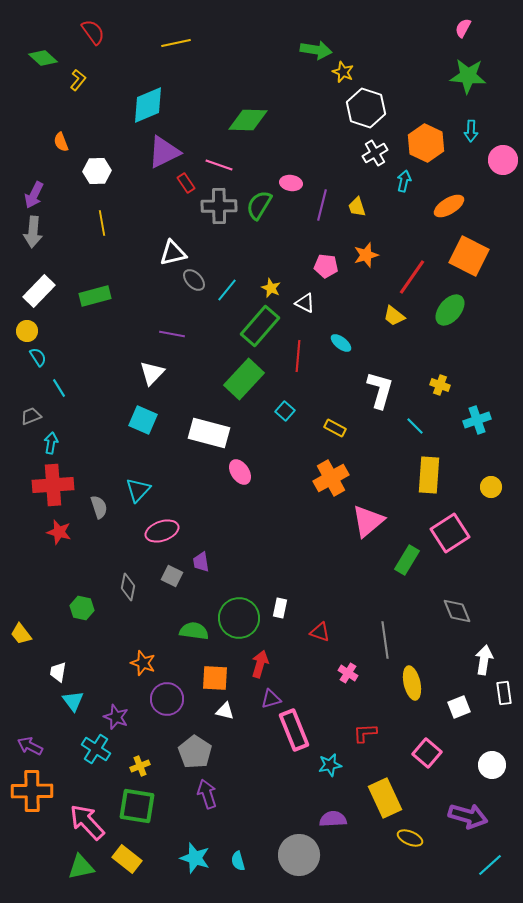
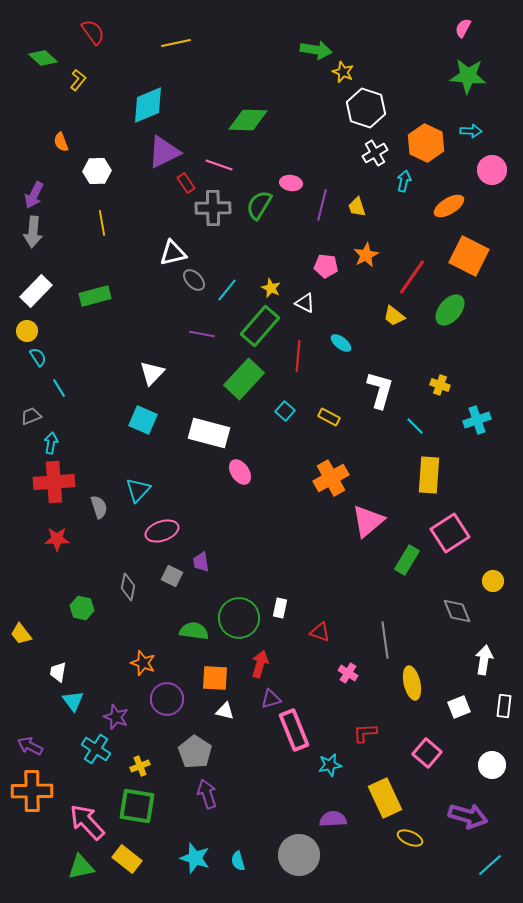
cyan arrow at (471, 131): rotated 90 degrees counterclockwise
pink circle at (503, 160): moved 11 px left, 10 px down
gray cross at (219, 206): moved 6 px left, 2 px down
orange star at (366, 255): rotated 10 degrees counterclockwise
white rectangle at (39, 291): moved 3 px left
purple line at (172, 334): moved 30 px right
yellow rectangle at (335, 428): moved 6 px left, 11 px up
red cross at (53, 485): moved 1 px right, 3 px up
yellow circle at (491, 487): moved 2 px right, 94 px down
red star at (59, 532): moved 2 px left, 7 px down; rotated 15 degrees counterclockwise
white rectangle at (504, 693): moved 13 px down; rotated 15 degrees clockwise
